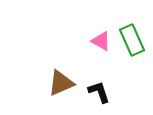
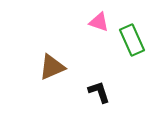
pink triangle: moved 2 px left, 19 px up; rotated 10 degrees counterclockwise
brown triangle: moved 9 px left, 16 px up
